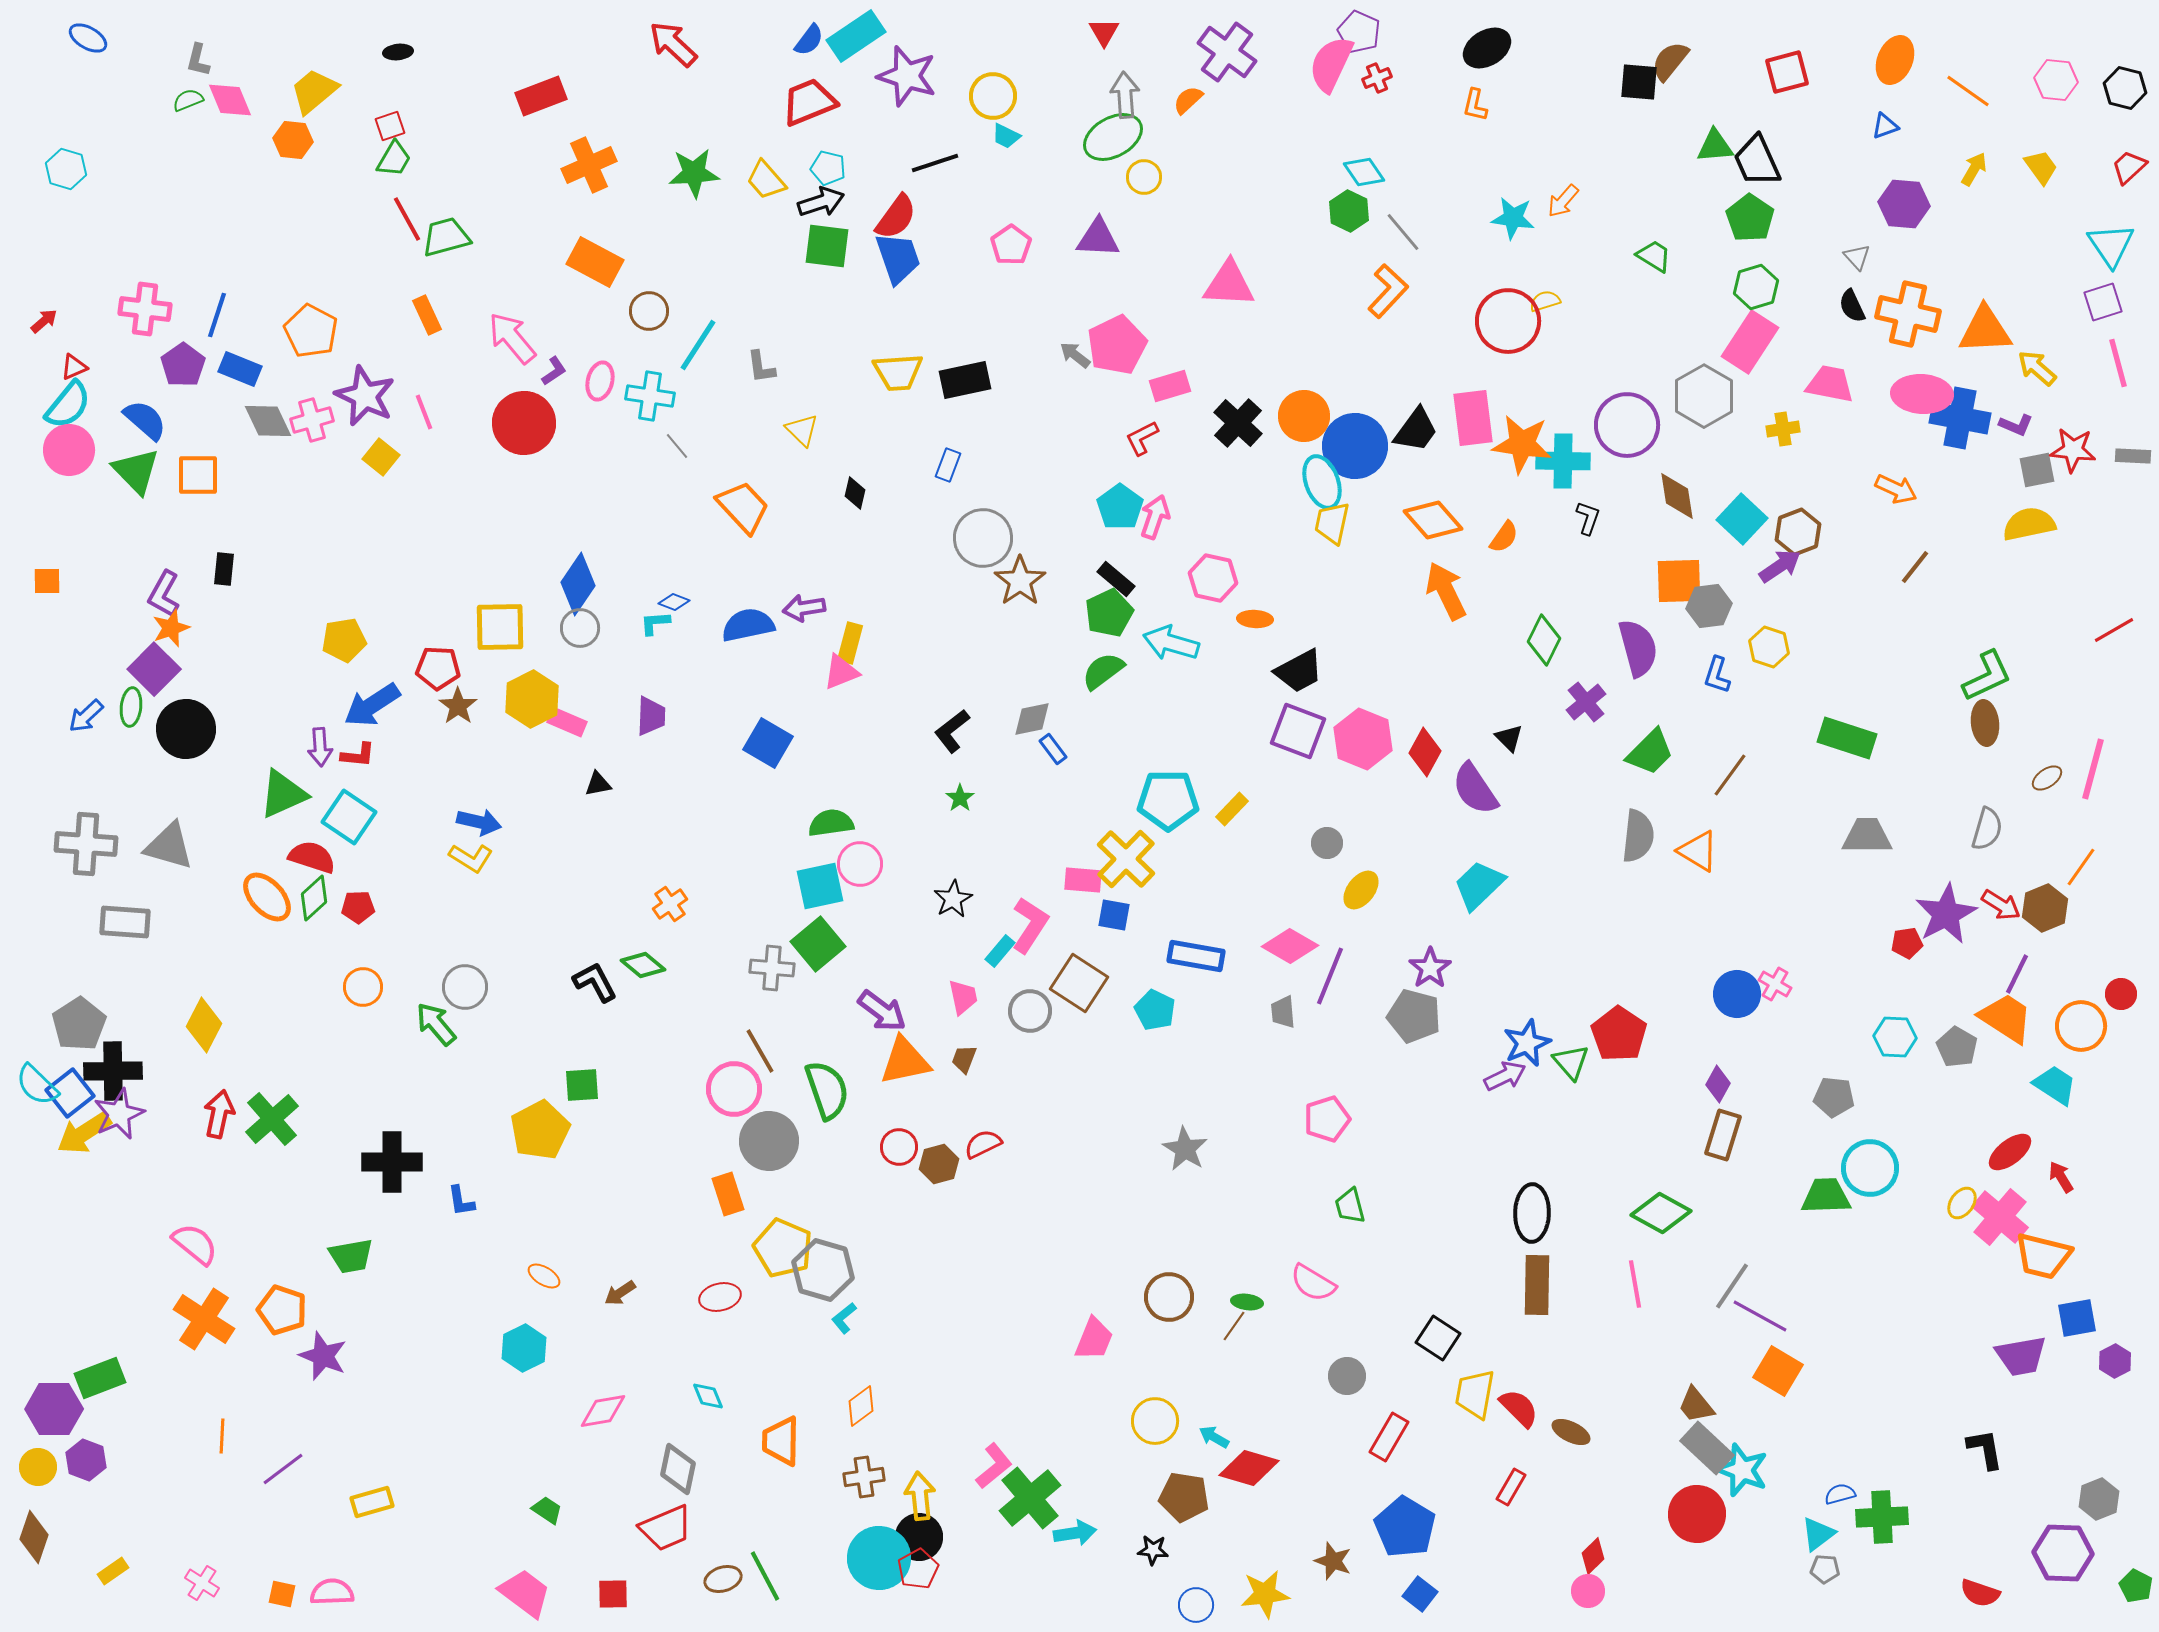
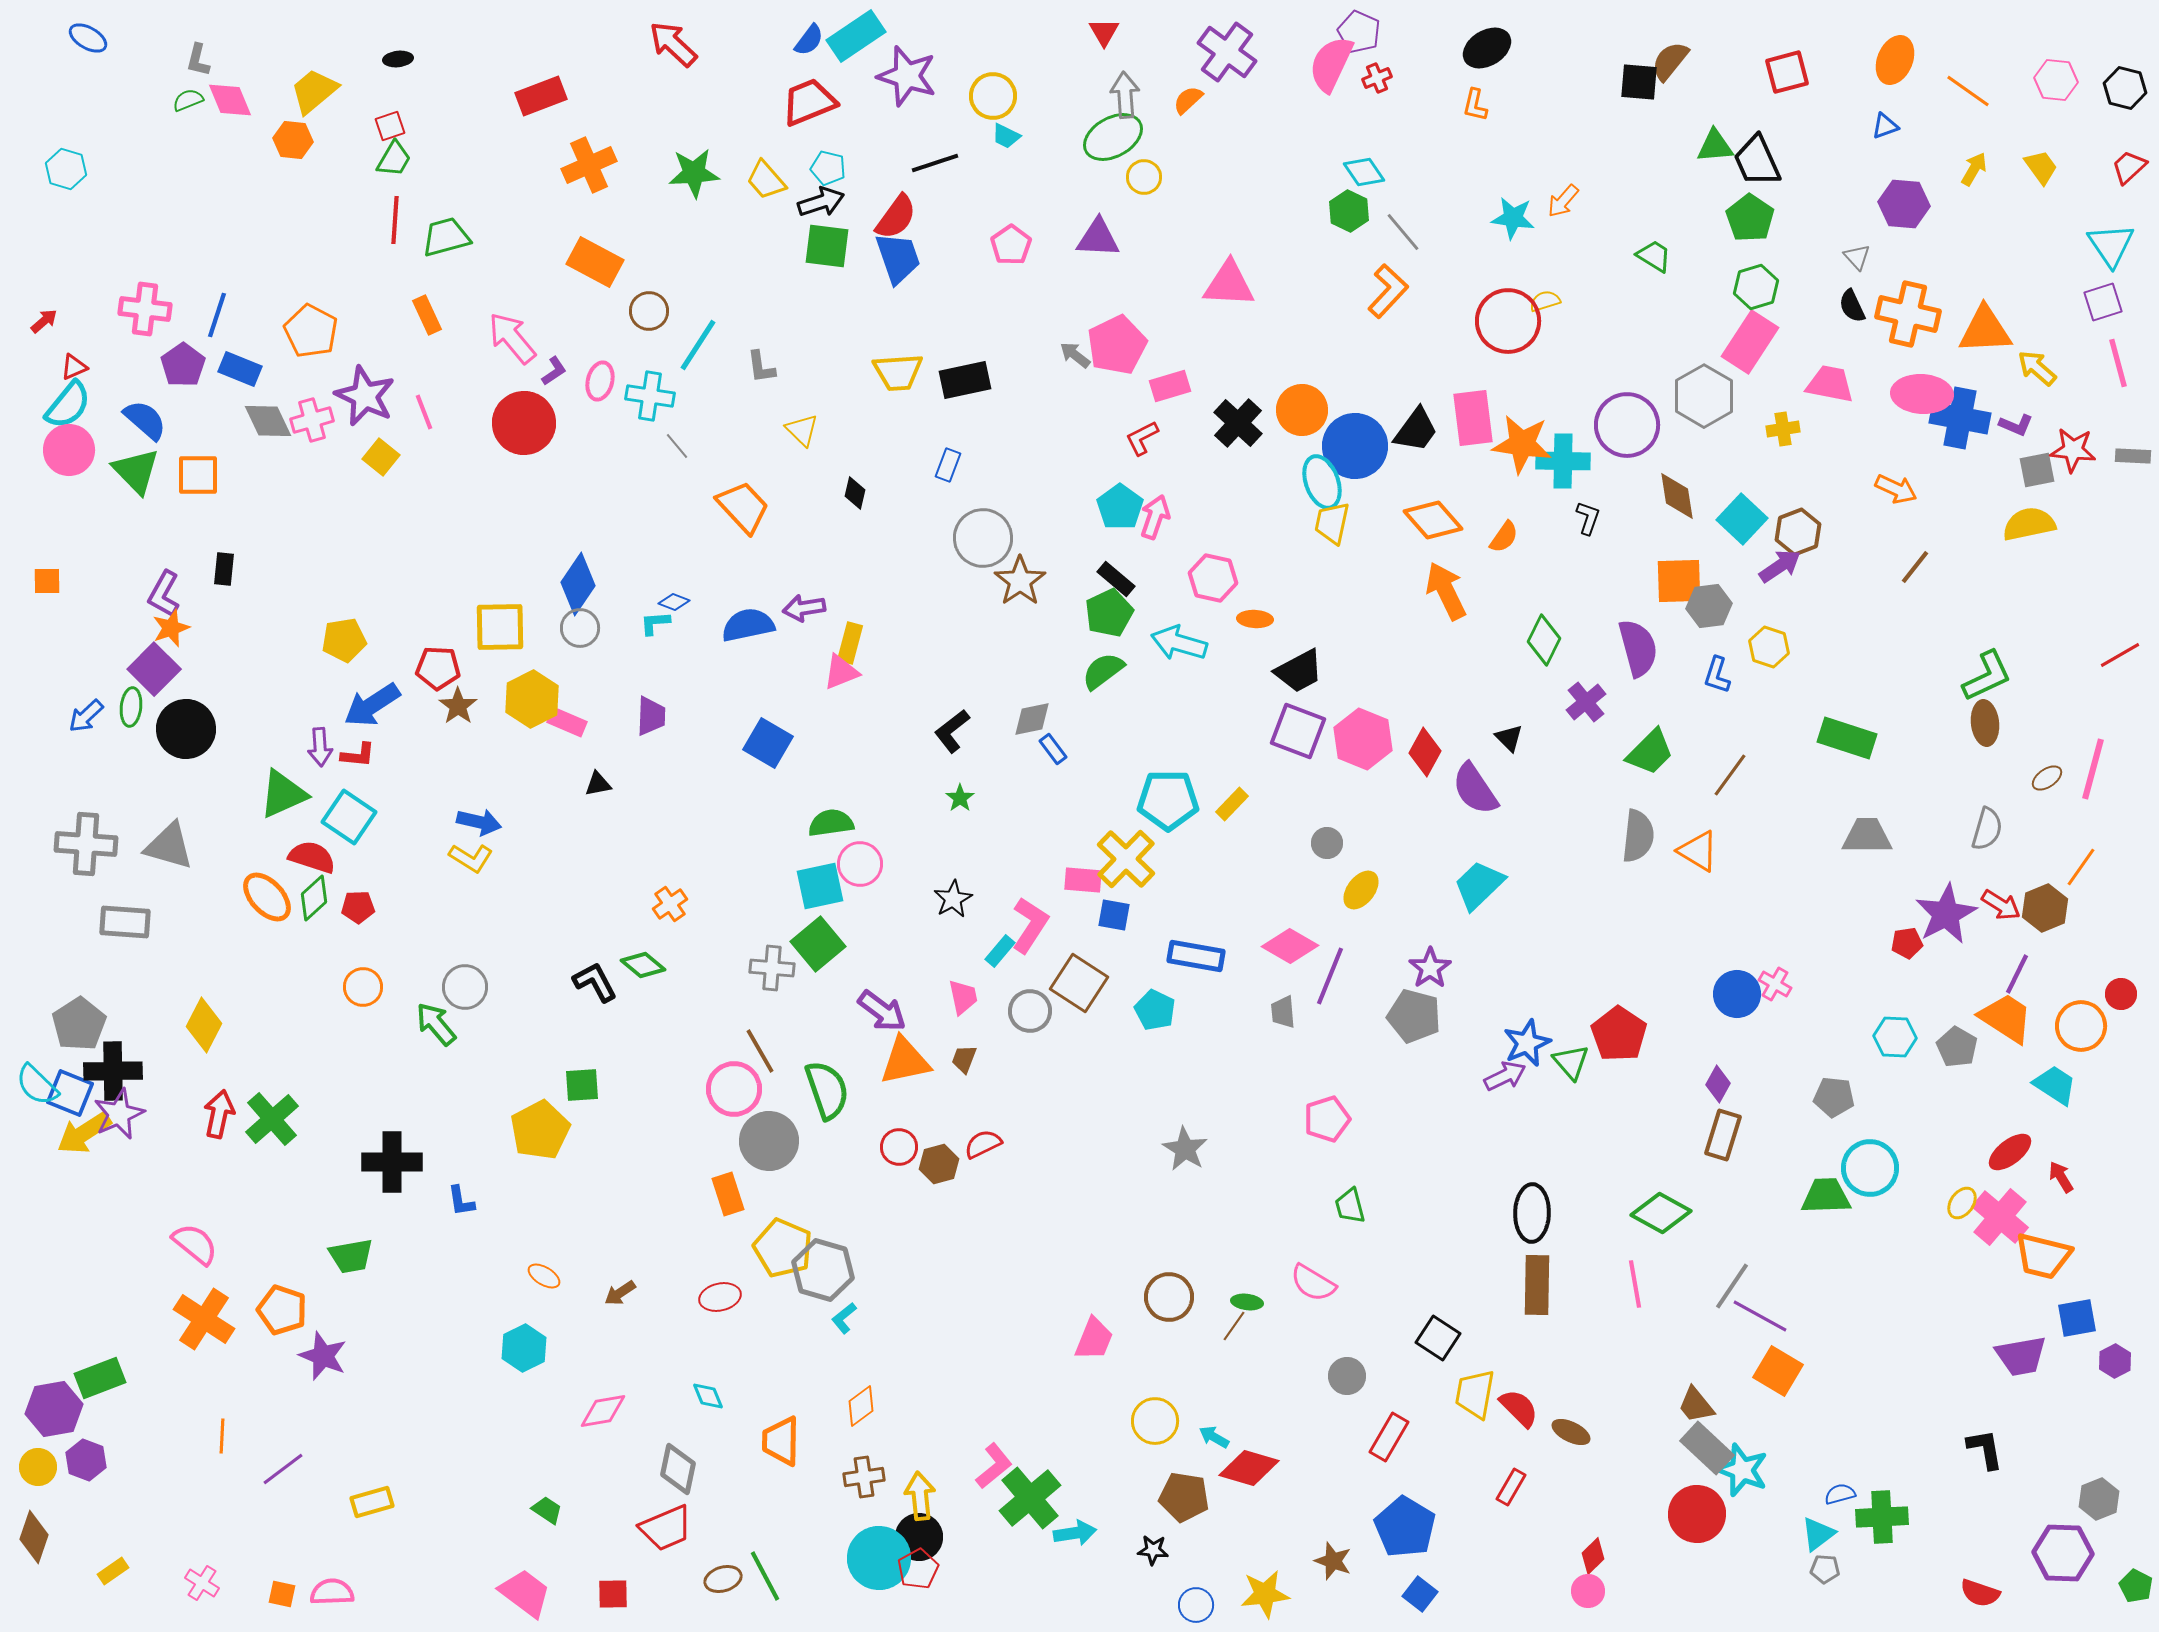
black ellipse at (398, 52): moved 7 px down
red line at (407, 219): moved 12 px left, 1 px down; rotated 33 degrees clockwise
orange circle at (1304, 416): moved 2 px left, 6 px up
red line at (2114, 630): moved 6 px right, 25 px down
cyan arrow at (1171, 643): moved 8 px right
yellow rectangle at (1232, 809): moved 5 px up
blue square at (70, 1093): rotated 30 degrees counterclockwise
purple hexagon at (54, 1409): rotated 10 degrees counterclockwise
